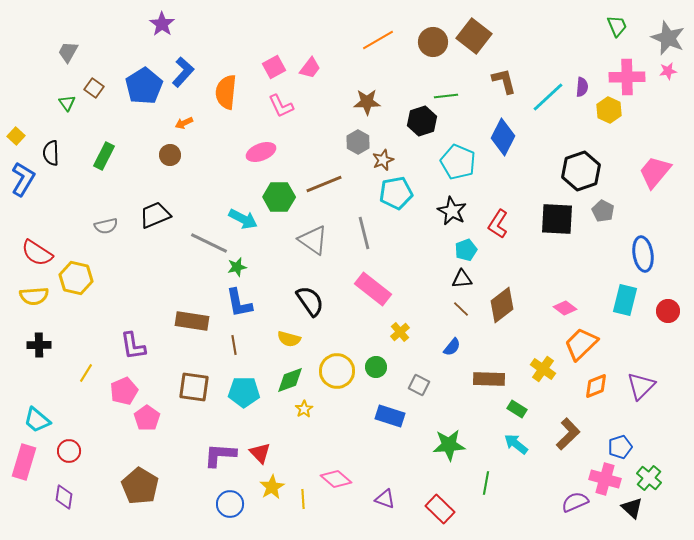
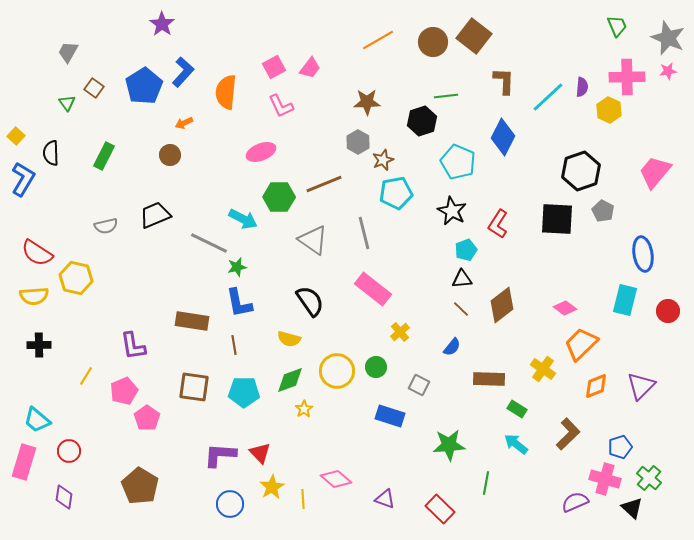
brown L-shape at (504, 81): rotated 16 degrees clockwise
yellow line at (86, 373): moved 3 px down
